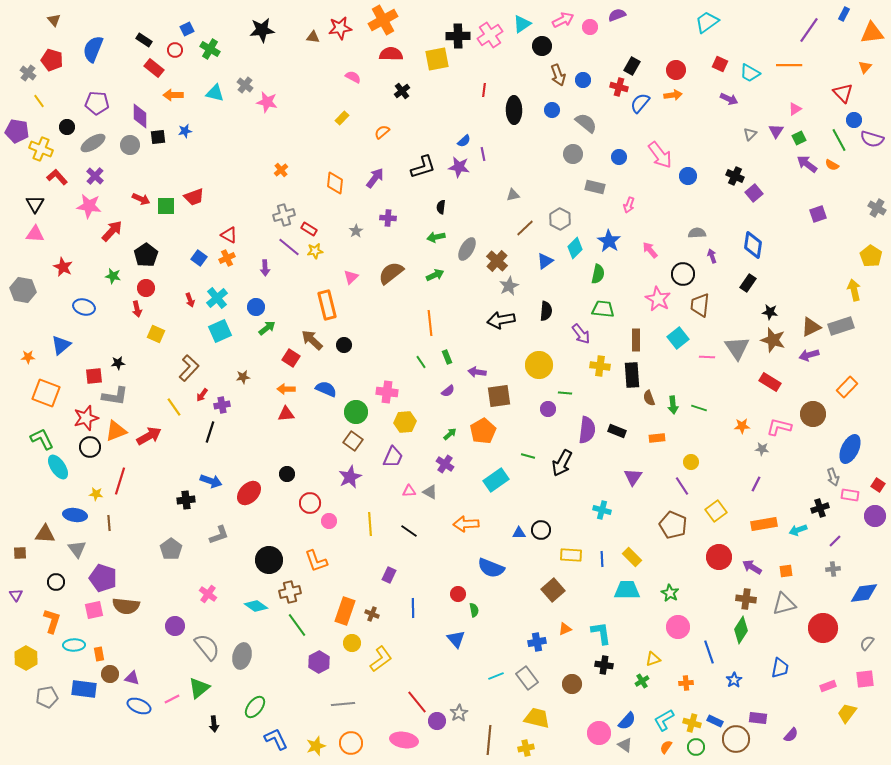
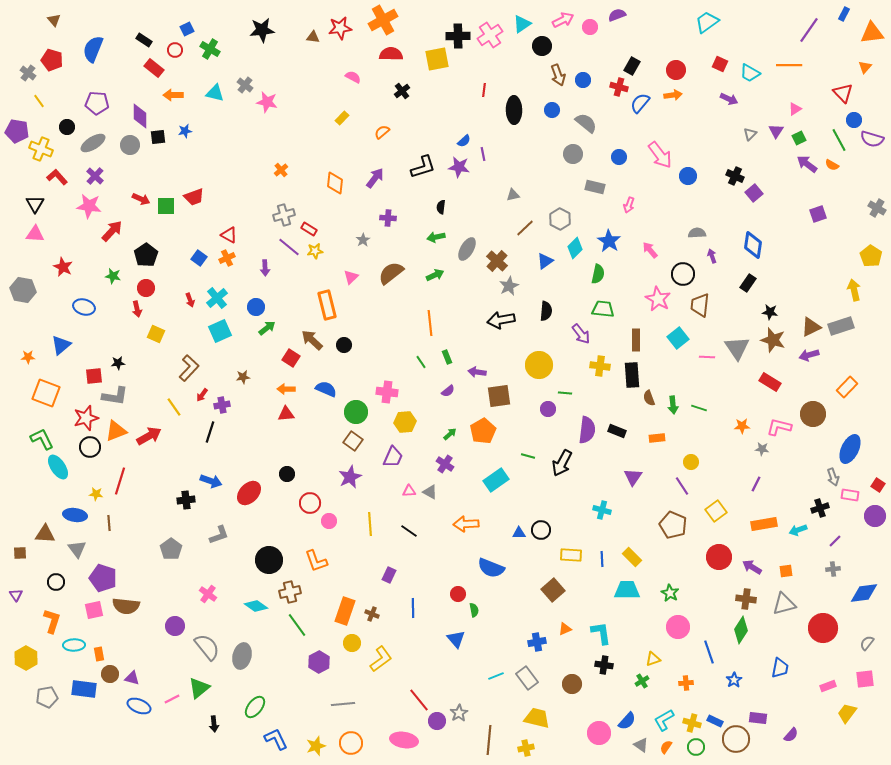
gray star at (356, 231): moved 7 px right, 9 px down
red line at (417, 702): moved 2 px right, 2 px up
gray triangle at (625, 745): moved 16 px right
